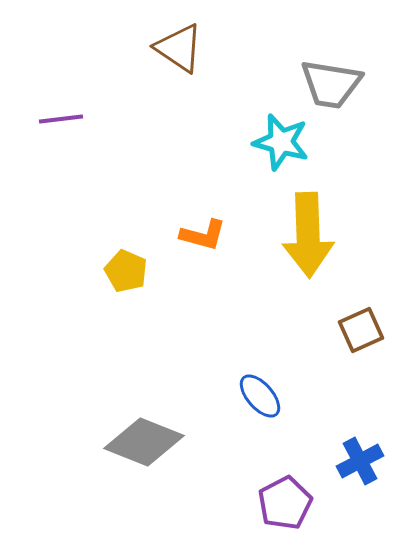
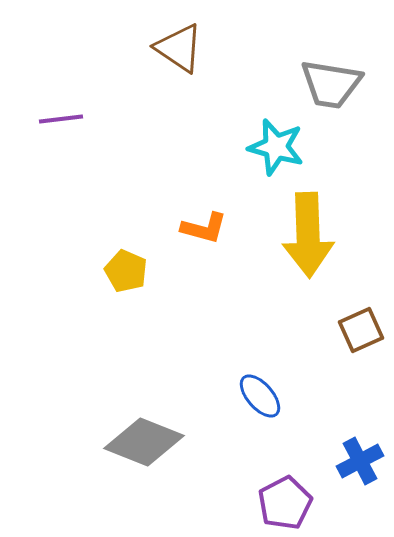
cyan star: moved 5 px left, 5 px down
orange L-shape: moved 1 px right, 7 px up
